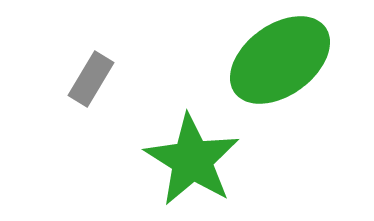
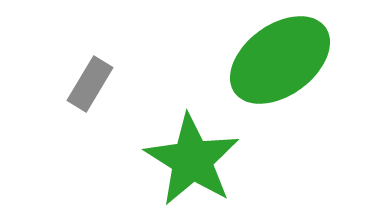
gray rectangle: moved 1 px left, 5 px down
